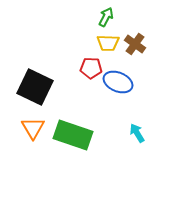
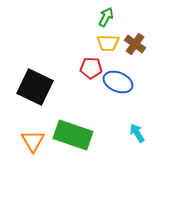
orange triangle: moved 13 px down
